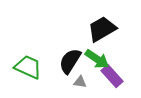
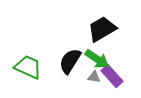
gray triangle: moved 14 px right, 5 px up
